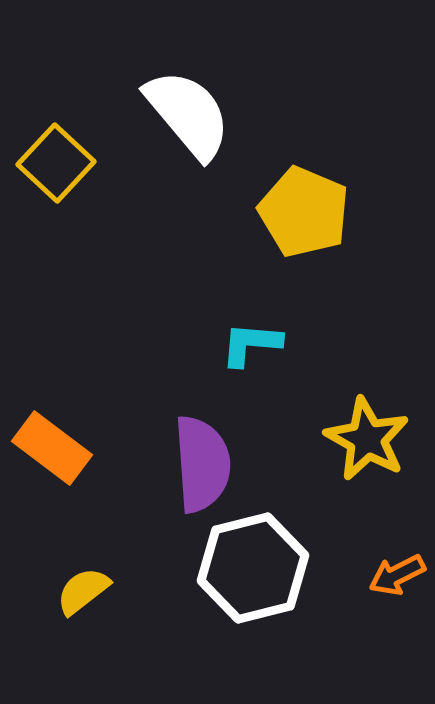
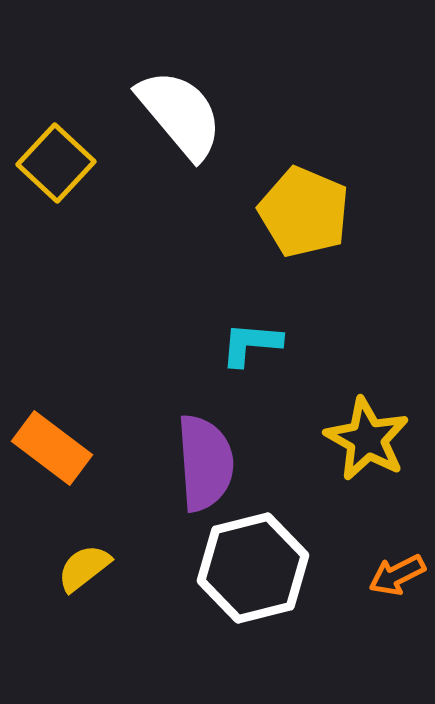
white semicircle: moved 8 px left
purple semicircle: moved 3 px right, 1 px up
yellow semicircle: moved 1 px right, 23 px up
